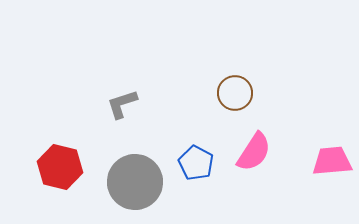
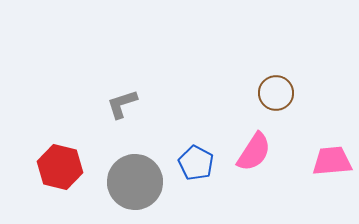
brown circle: moved 41 px right
